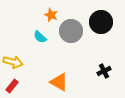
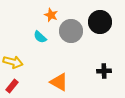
black circle: moved 1 px left
black cross: rotated 24 degrees clockwise
